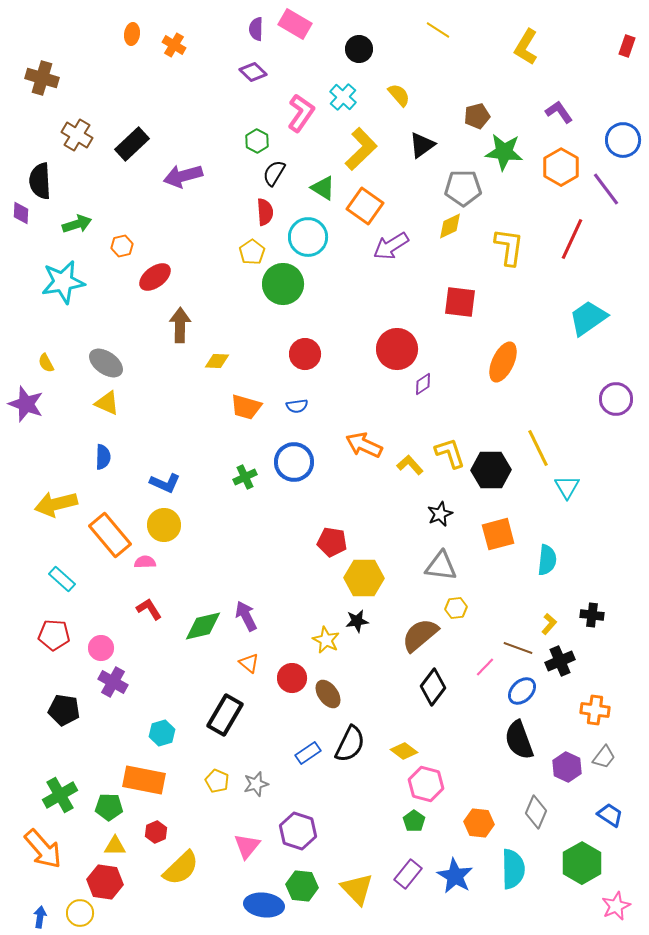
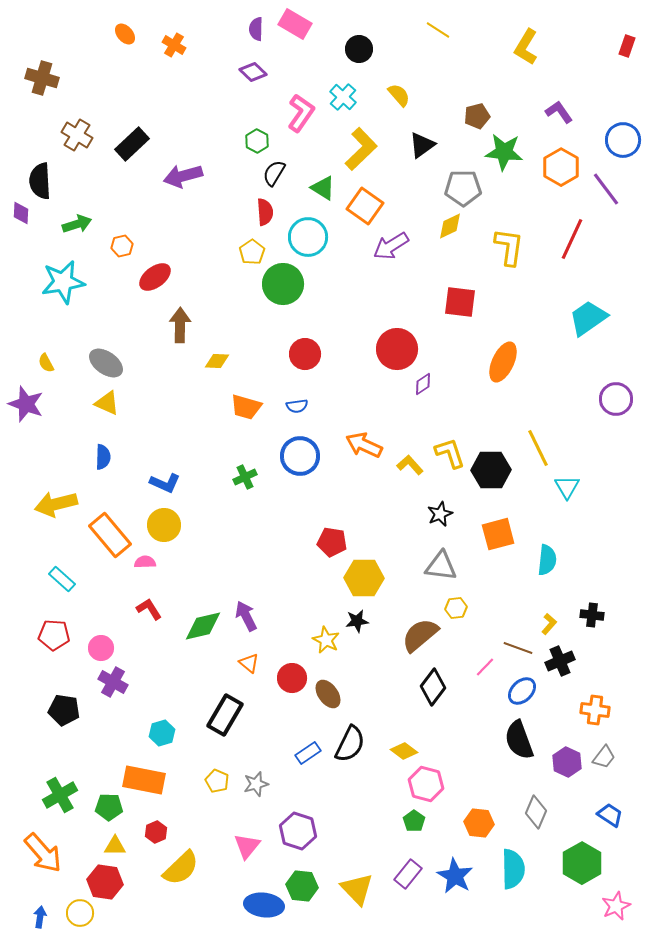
orange ellipse at (132, 34): moved 7 px left; rotated 50 degrees counterclockwise
blue circle at (294, 462): moved 6 px right, 6 px up
purple hexagon at (567, 767): moved 5 px up
orange arrow at (43, 849): moved 4 px down
